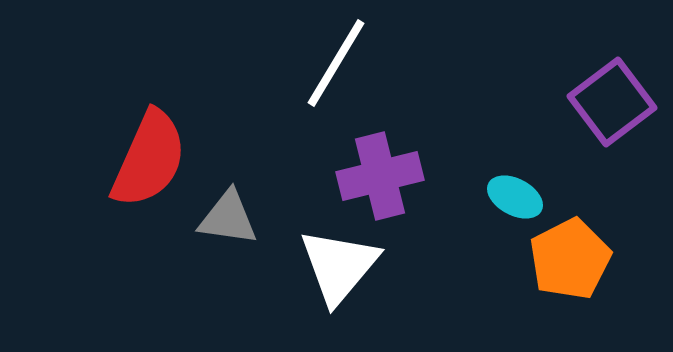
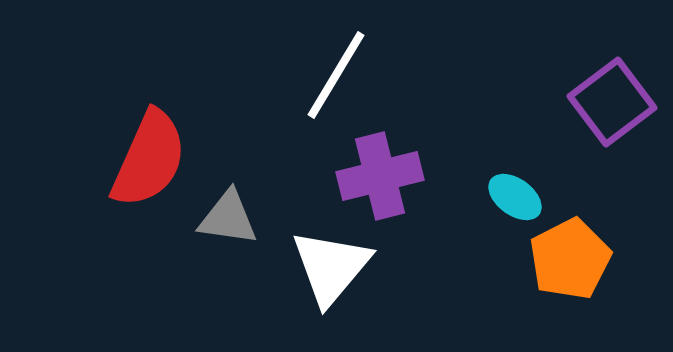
white line: moved 12 px down
cyan ellipse: rotated 8 degrees clockwise
white triangle: moved 8 px left, 1 px down
